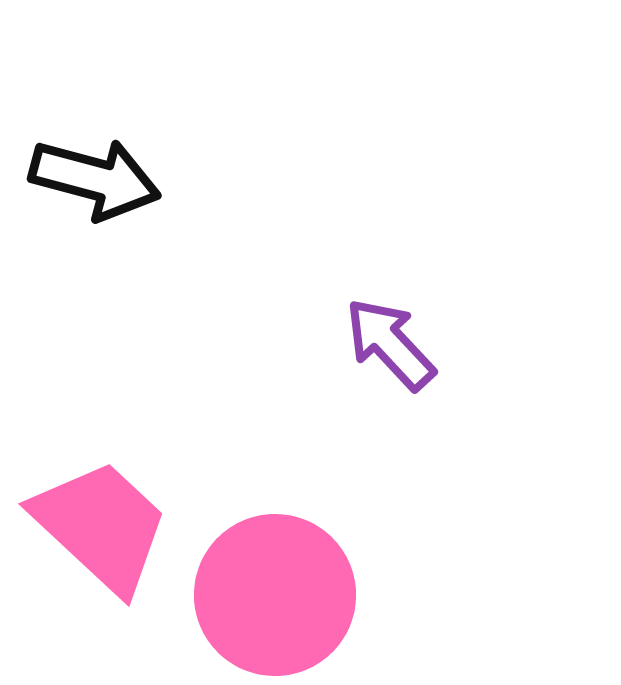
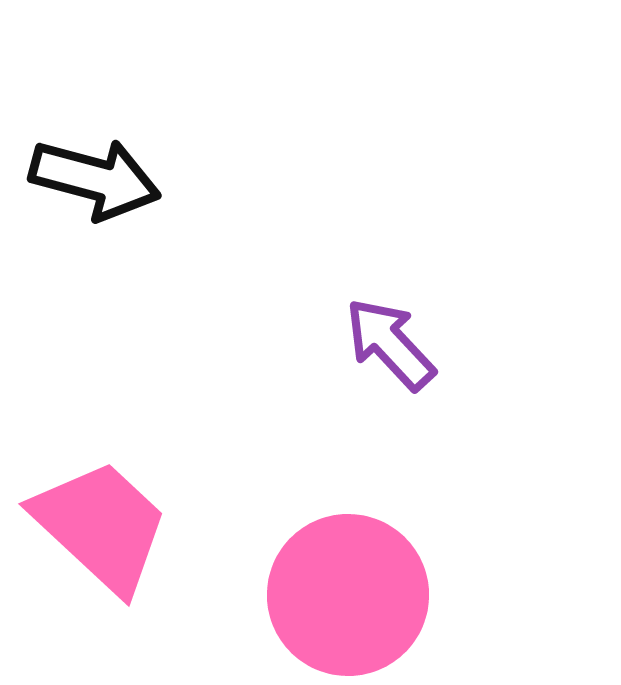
pink circle: moved 73 px right
